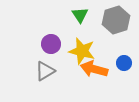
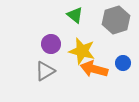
green triangle: moved 5 px left; rotated 18 degrees counterclockwise
blue circle: moved 1 px left
